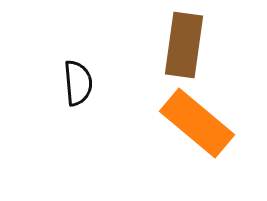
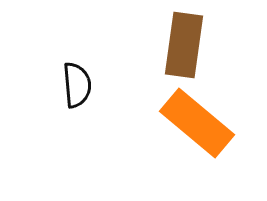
black semicircle: moved 1 px left, 2 px down
